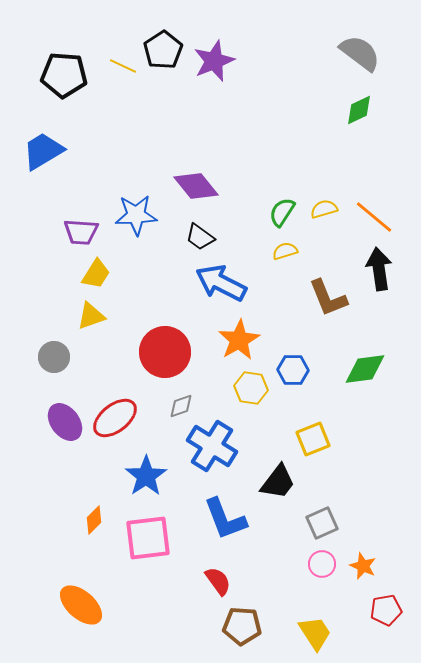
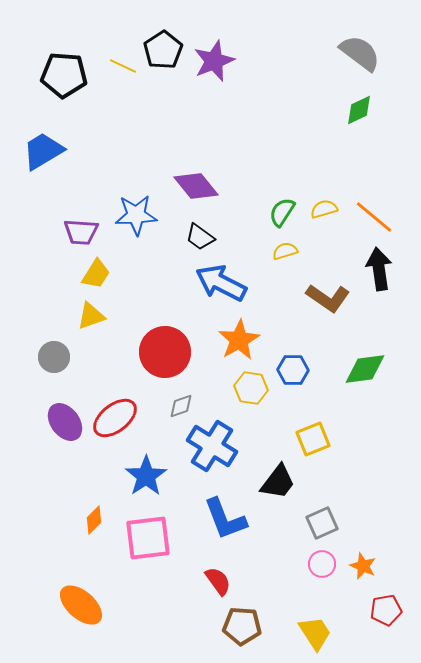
brown L-shape at (328, 298): rotated 33 degrees counterclockwise
